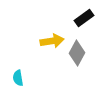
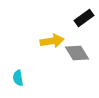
gray diamond: rotated 60 degrees counterclockwise
